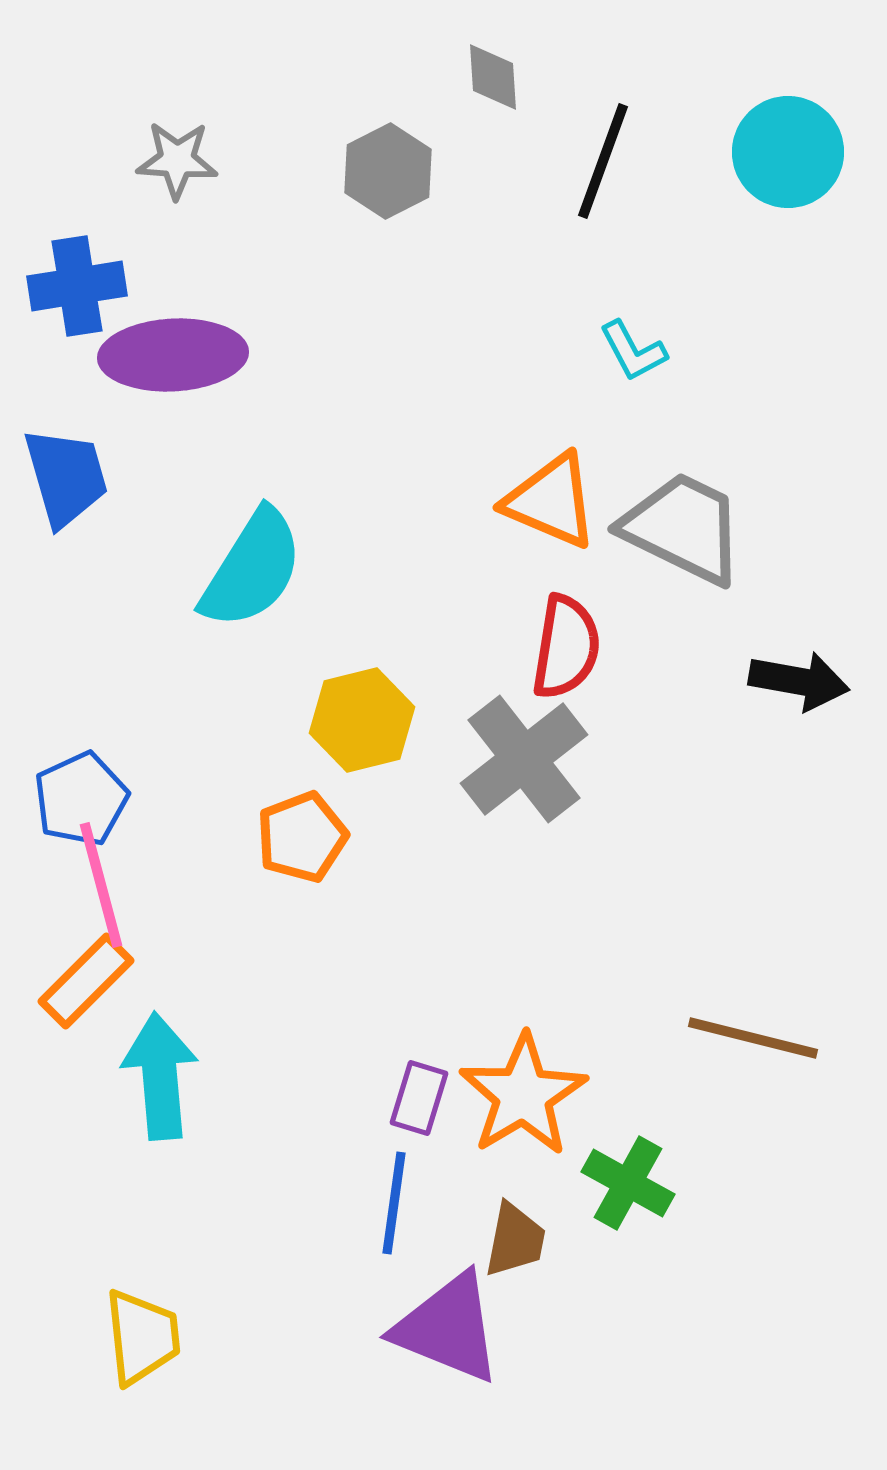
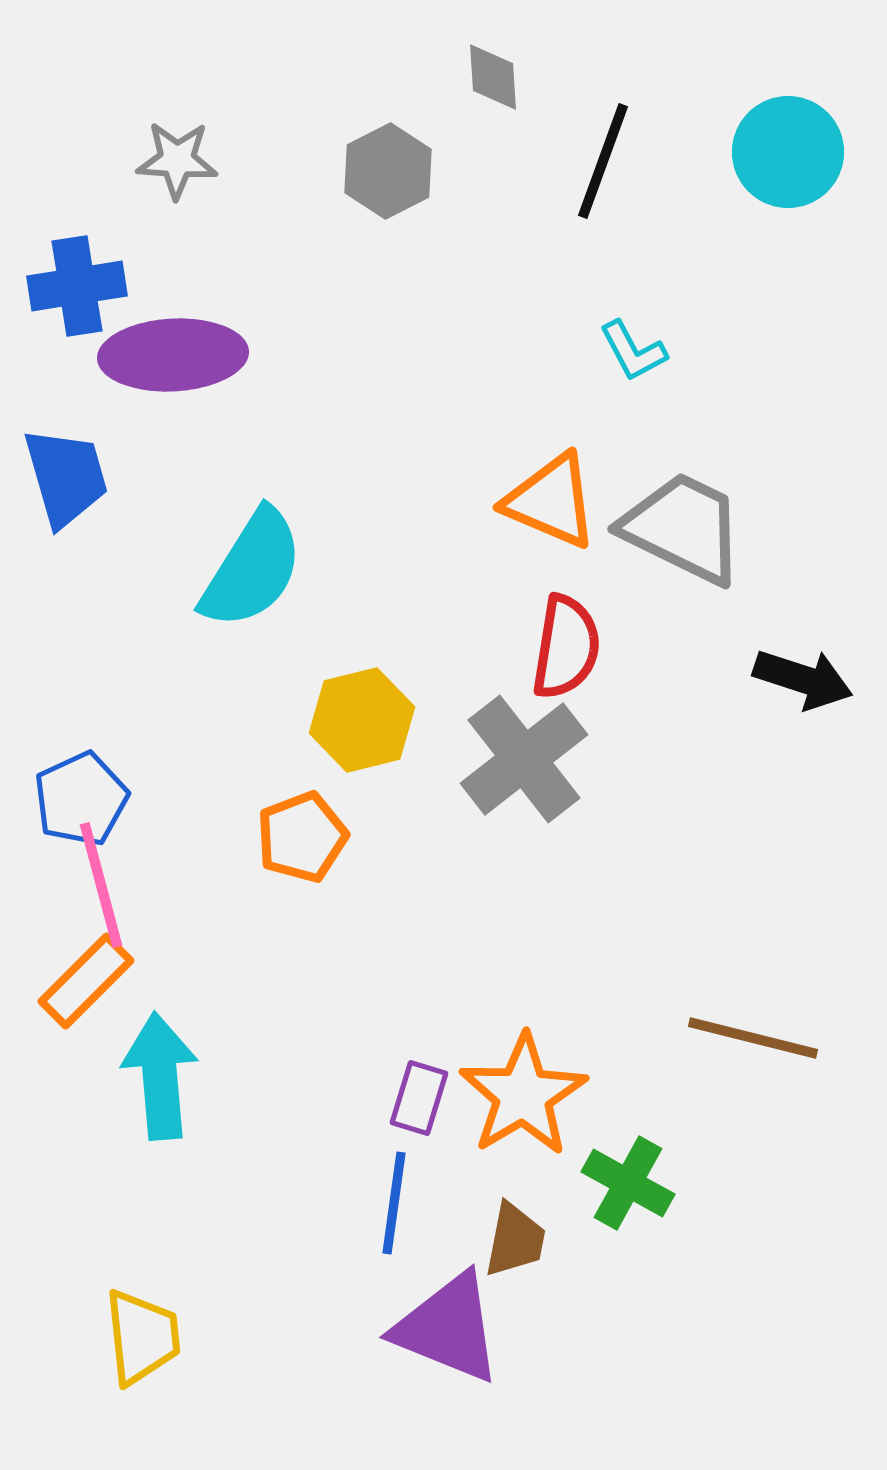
black arrow: moved 4 px right, 2 px up; rotated 8 degrees clockwise
